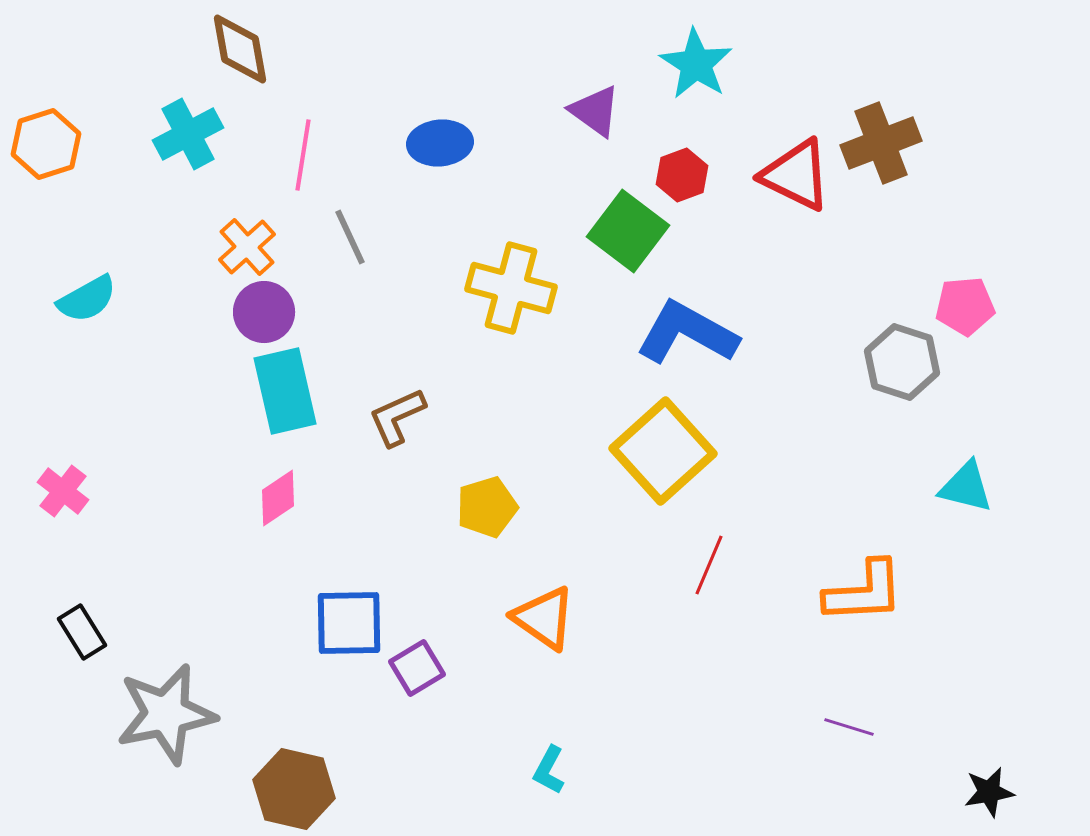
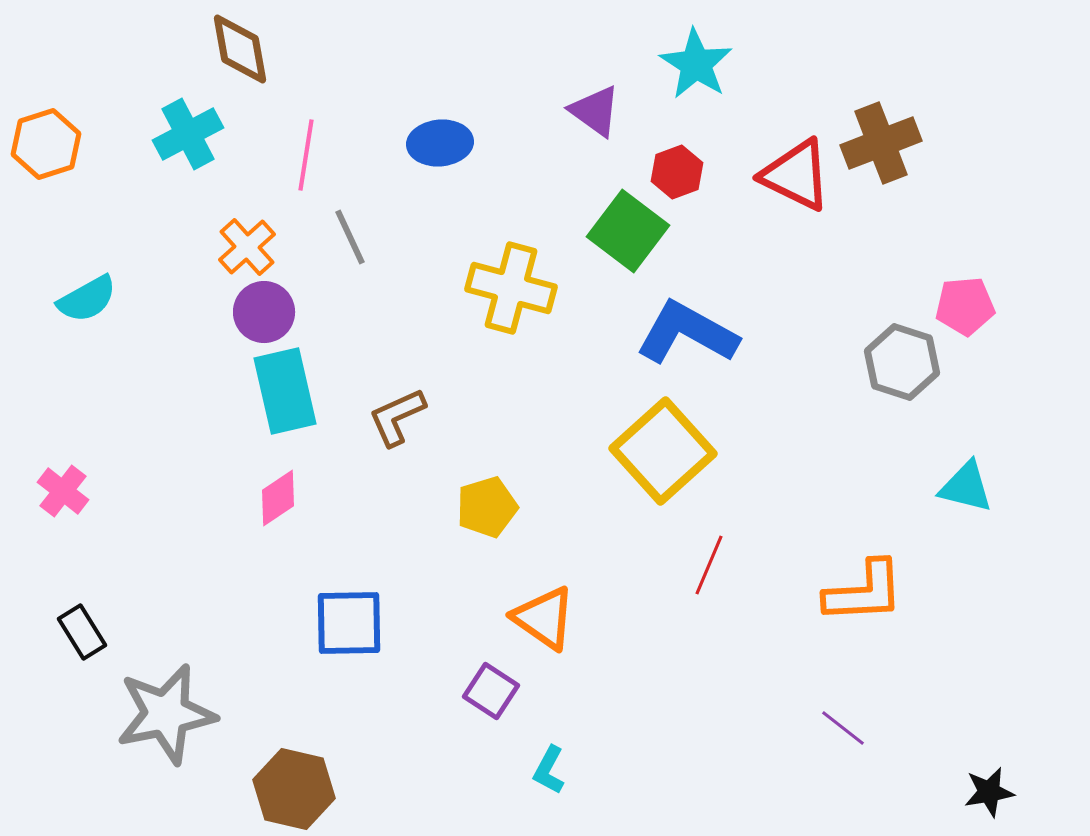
pink line: moved 3 px right
red hexagon: moved 5 px left, 3 px up
purple square: moved 74 px right, 23 px down; rotated 26 degrees counterclockwise
purple line: moved 6 px left, 1 px down; rotated 21 degrees clockwise
